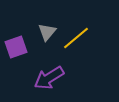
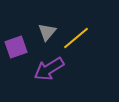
purple arrow: moved 9 px up
